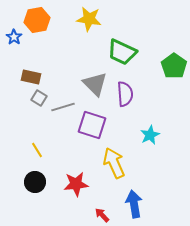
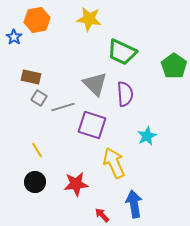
cyan star: moved 3 px left, 1 px down
